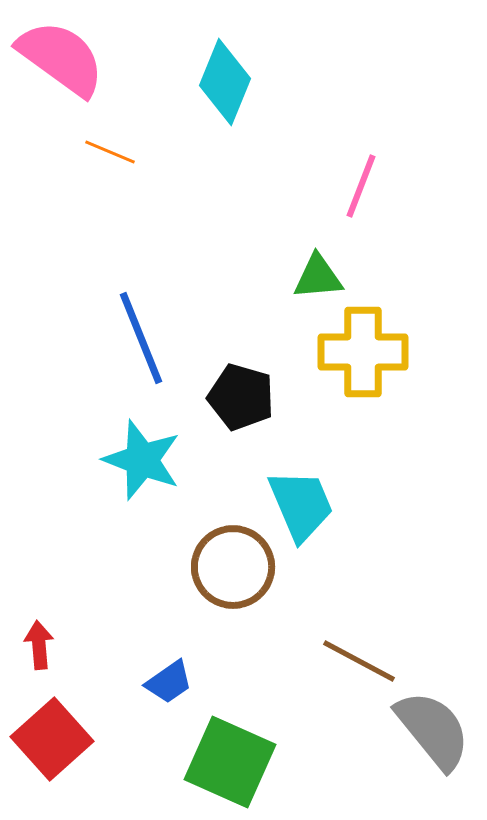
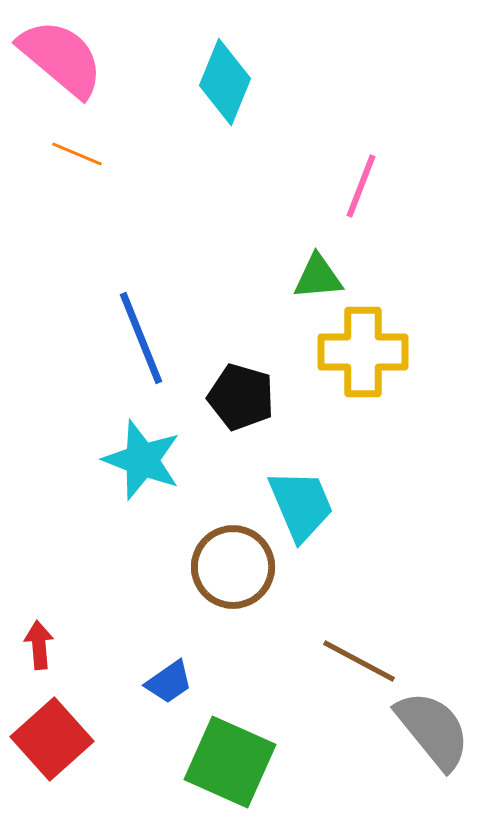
pink semicircle: rotated 4 degrees clockwise
orange line: moved 33 px left, 2 px down
